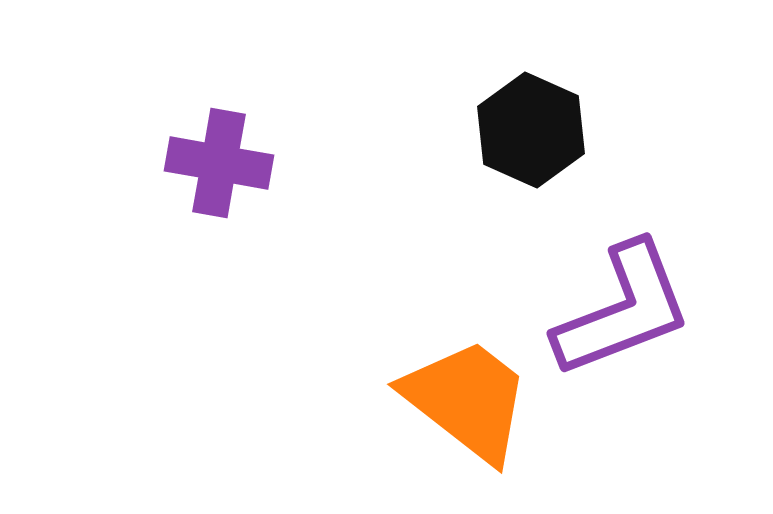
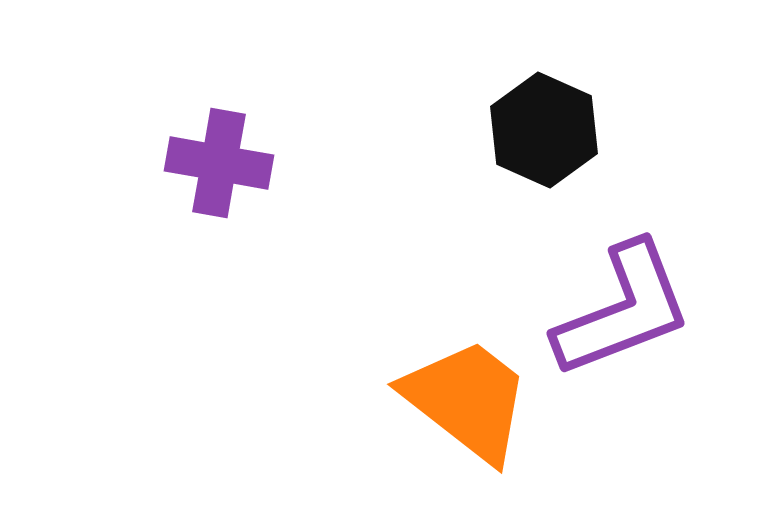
black hexagon: moved 13 px right
